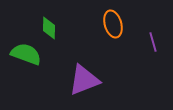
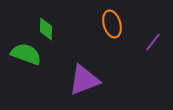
orange ellipse: moved 1 px left
green diamond: moved 3 px left, 1 px down
purple line: rotated 54 degrees clockwise
